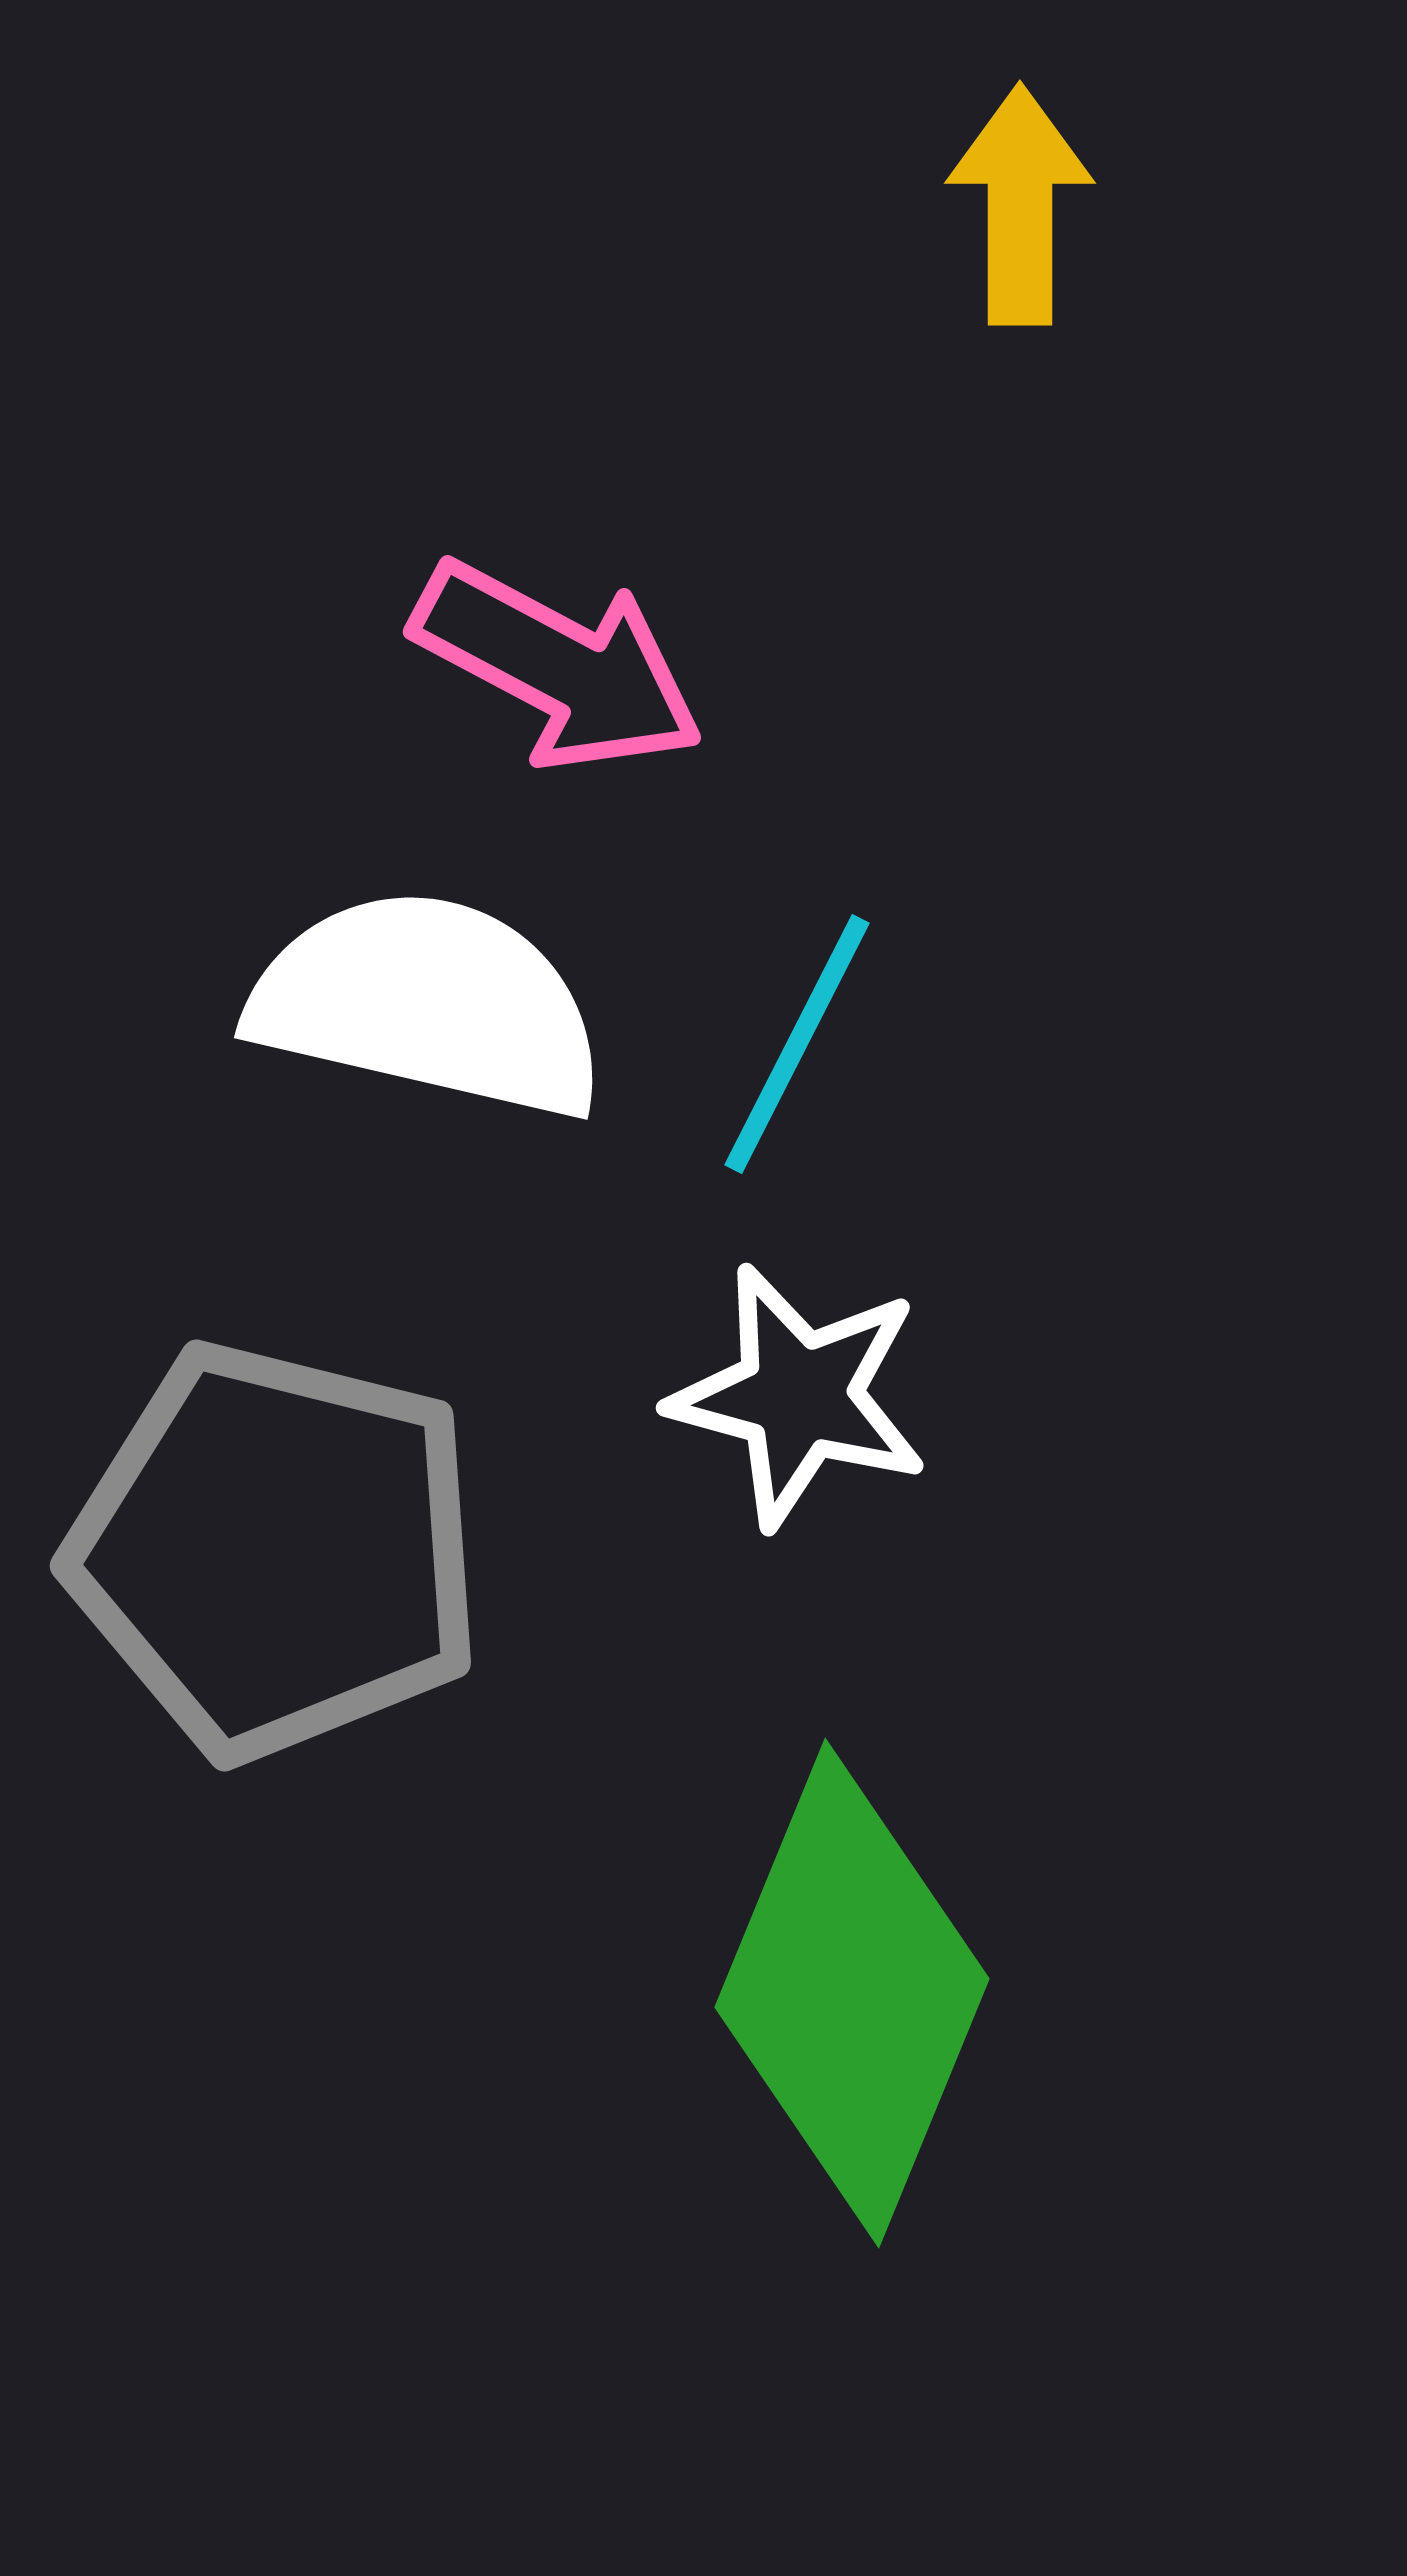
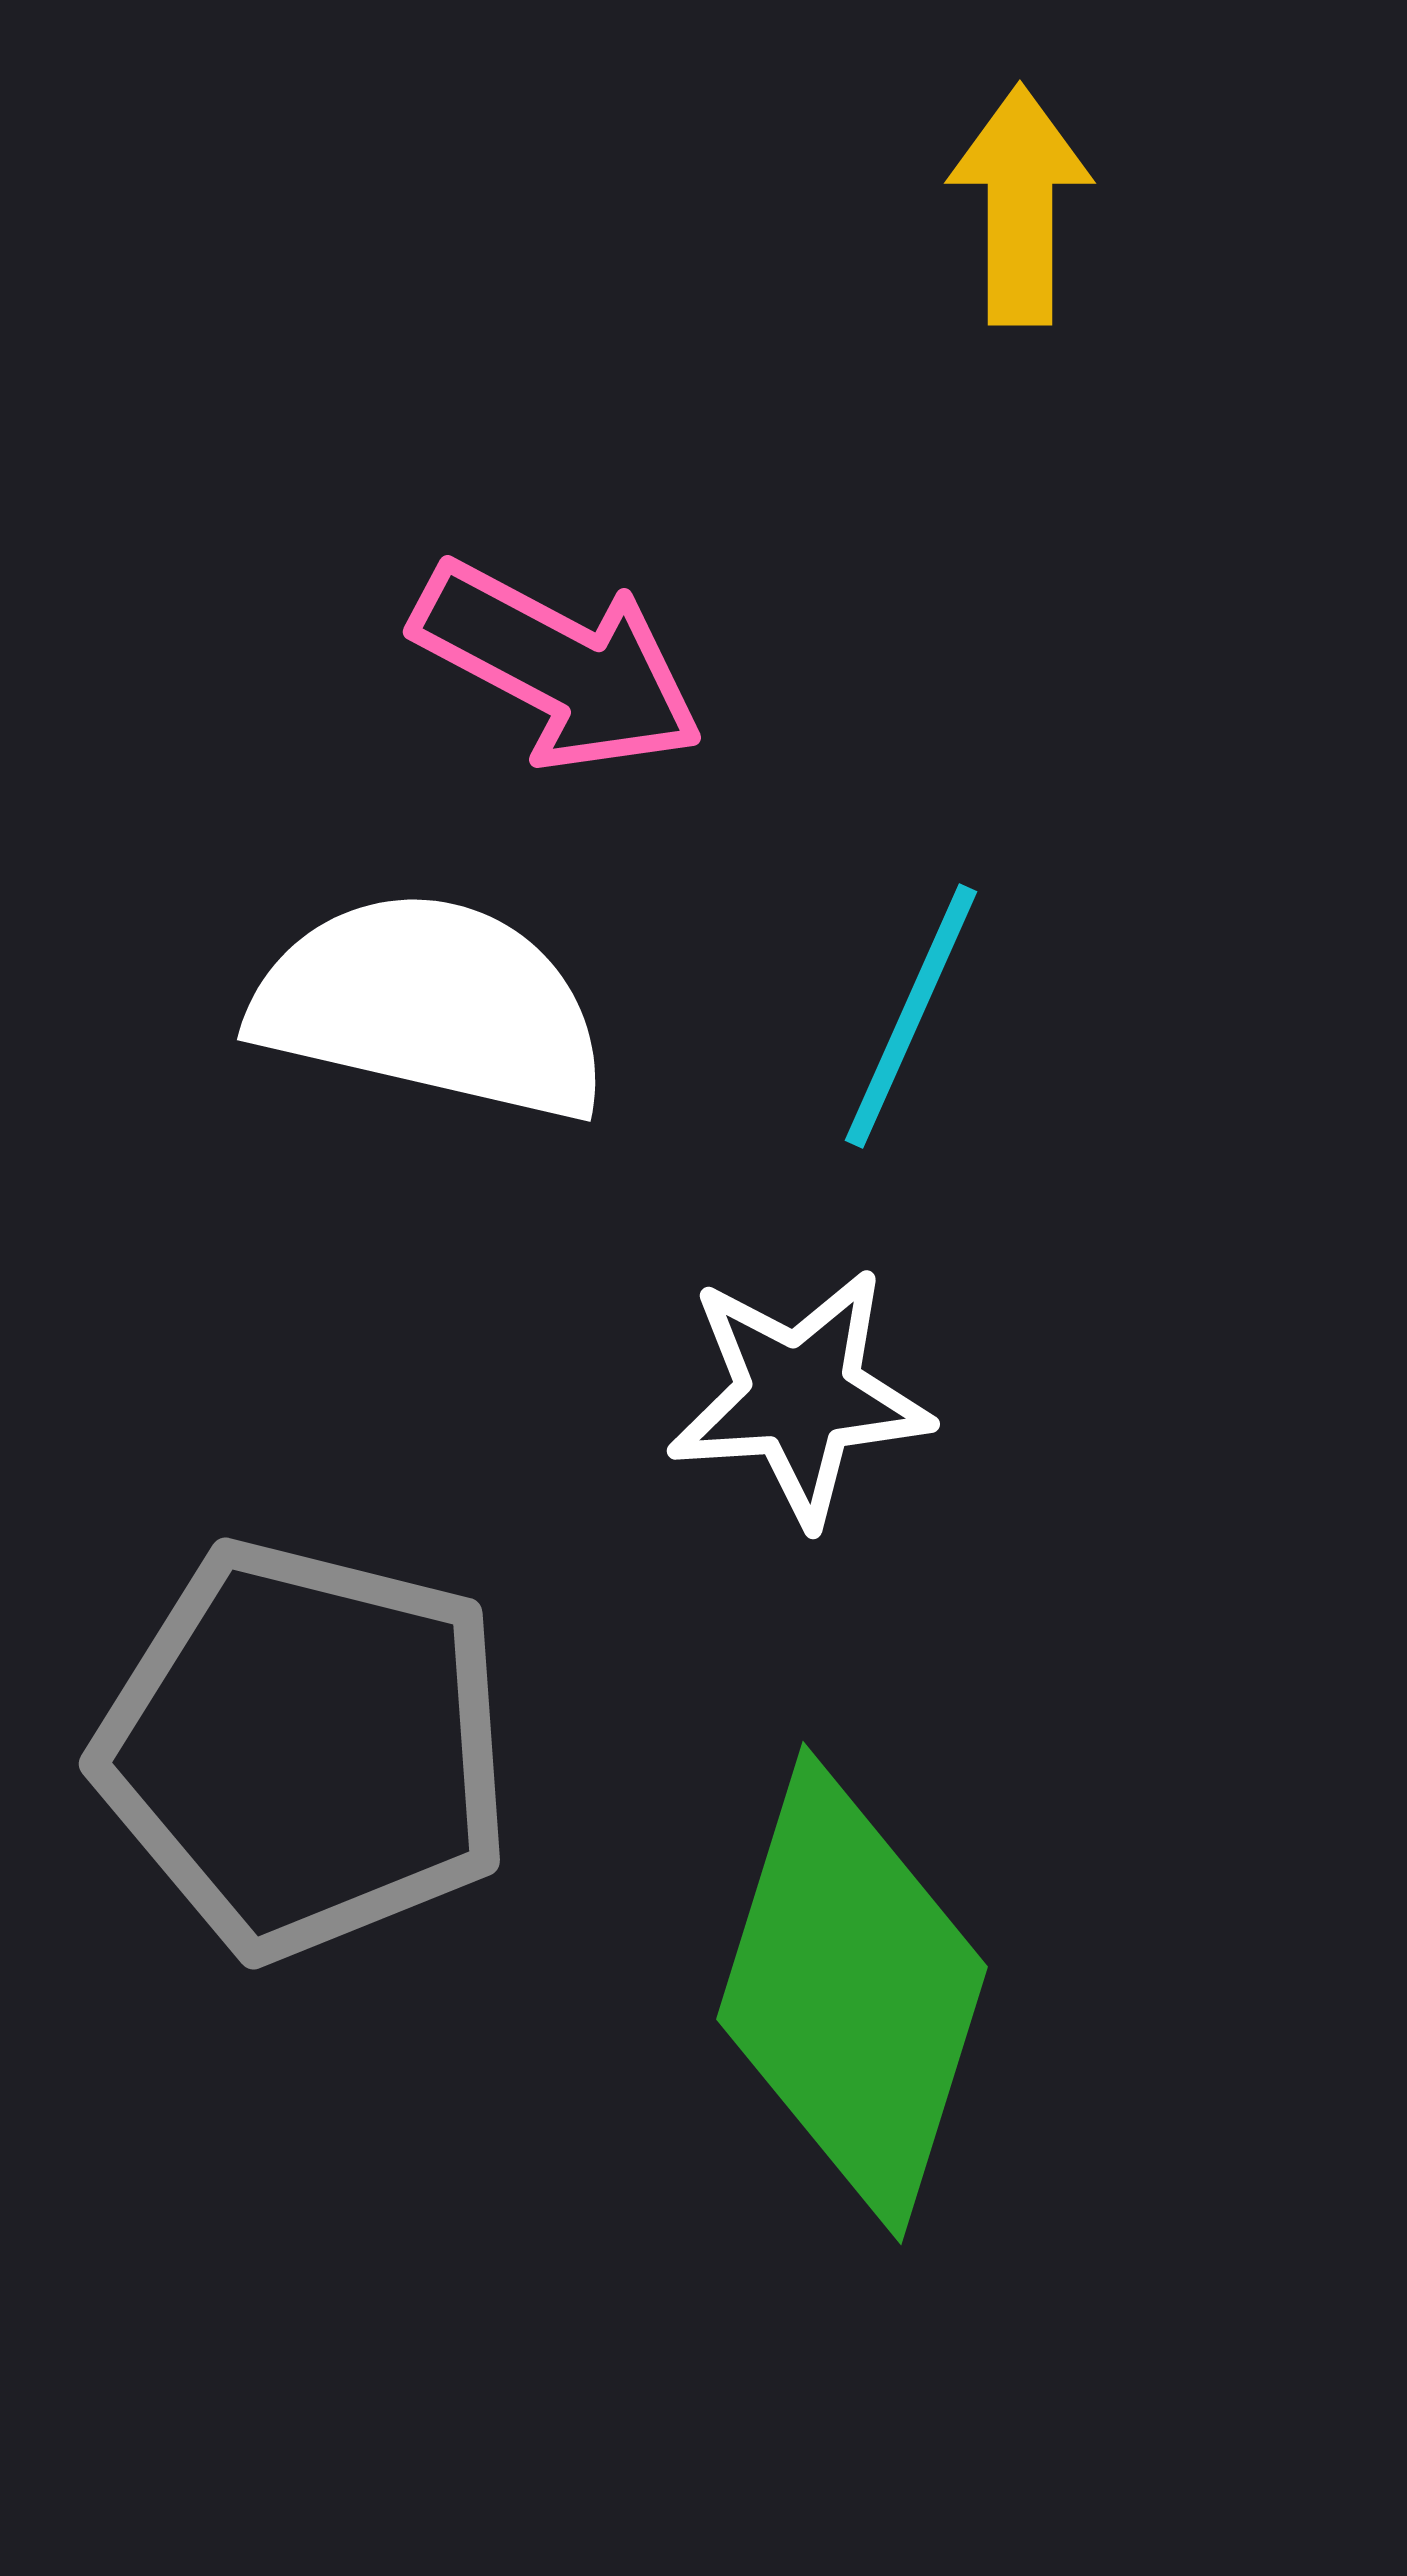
white semicircle: moved 3 px right, 2 px down
cyan line: moved 114 px right, 28 px up; rotated 3 degrees counterclockwise
white star: rotated 19 degrees counterclockwise
gray pentagon: moved 29 px right, 198 px down
green diamond: rotated 5 degrees counterclockwise
